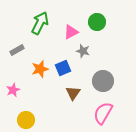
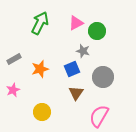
green circle: moved 9 px down
pink triangle: moved 5 px right, 9 px up
gray rectangle: moved 3 px left, 9 px down
blue square: moved 9 px right, 1 px down
gray circle: moved 4 px up
brown triangle: moved 3 px right
pink semicircle: moved 4 px left, 3 px down
yellow circle: moved 16 px right, 8 px up
